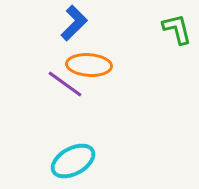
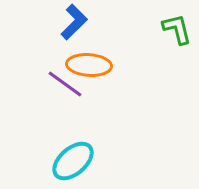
blue L-shape: moved 1 px up
cyan ellipse: rotated 12 degrees counterclockwise
